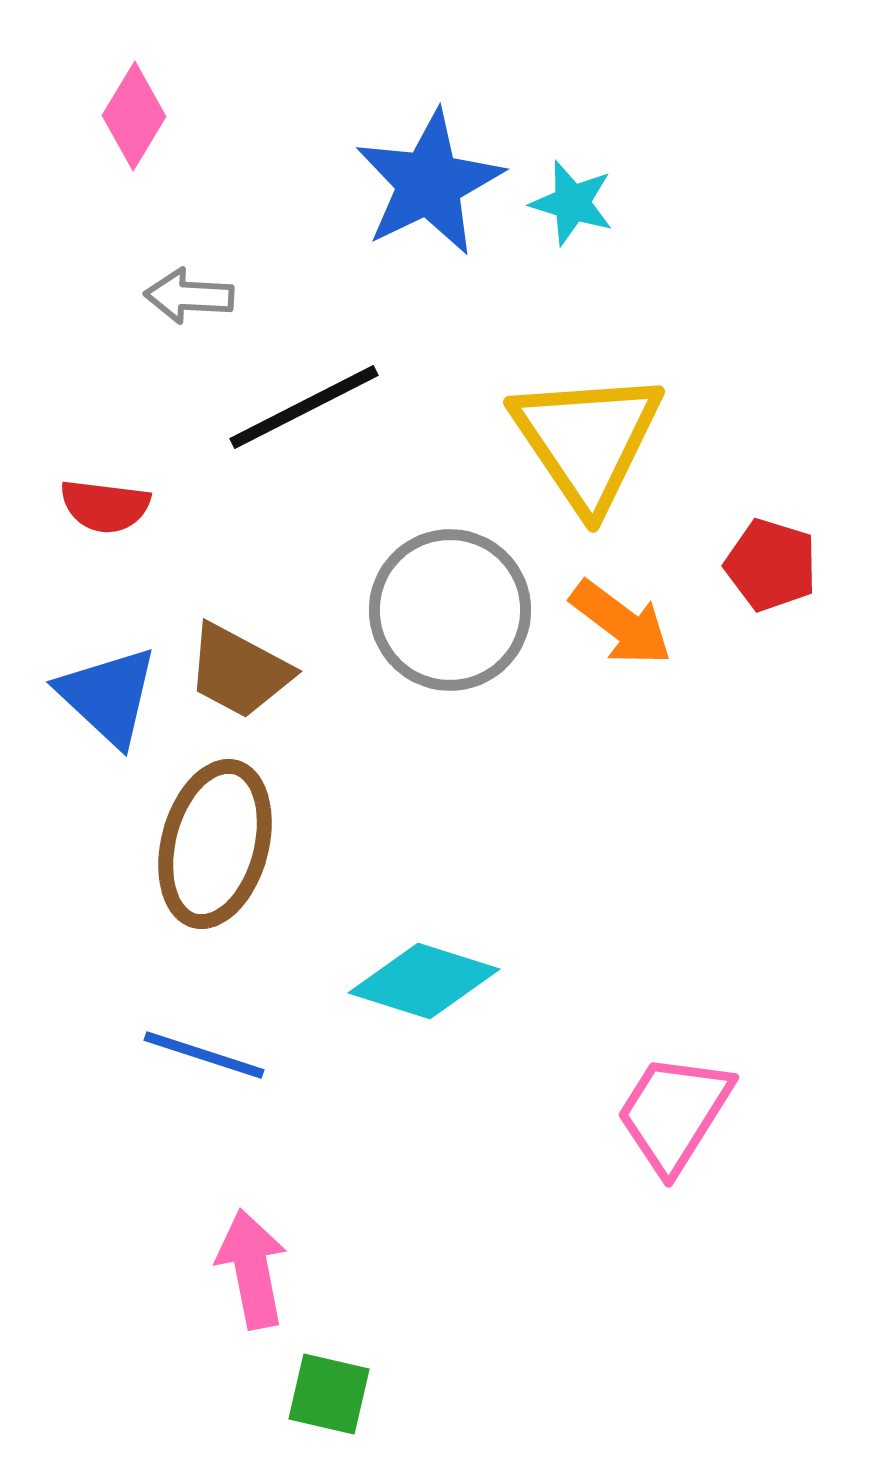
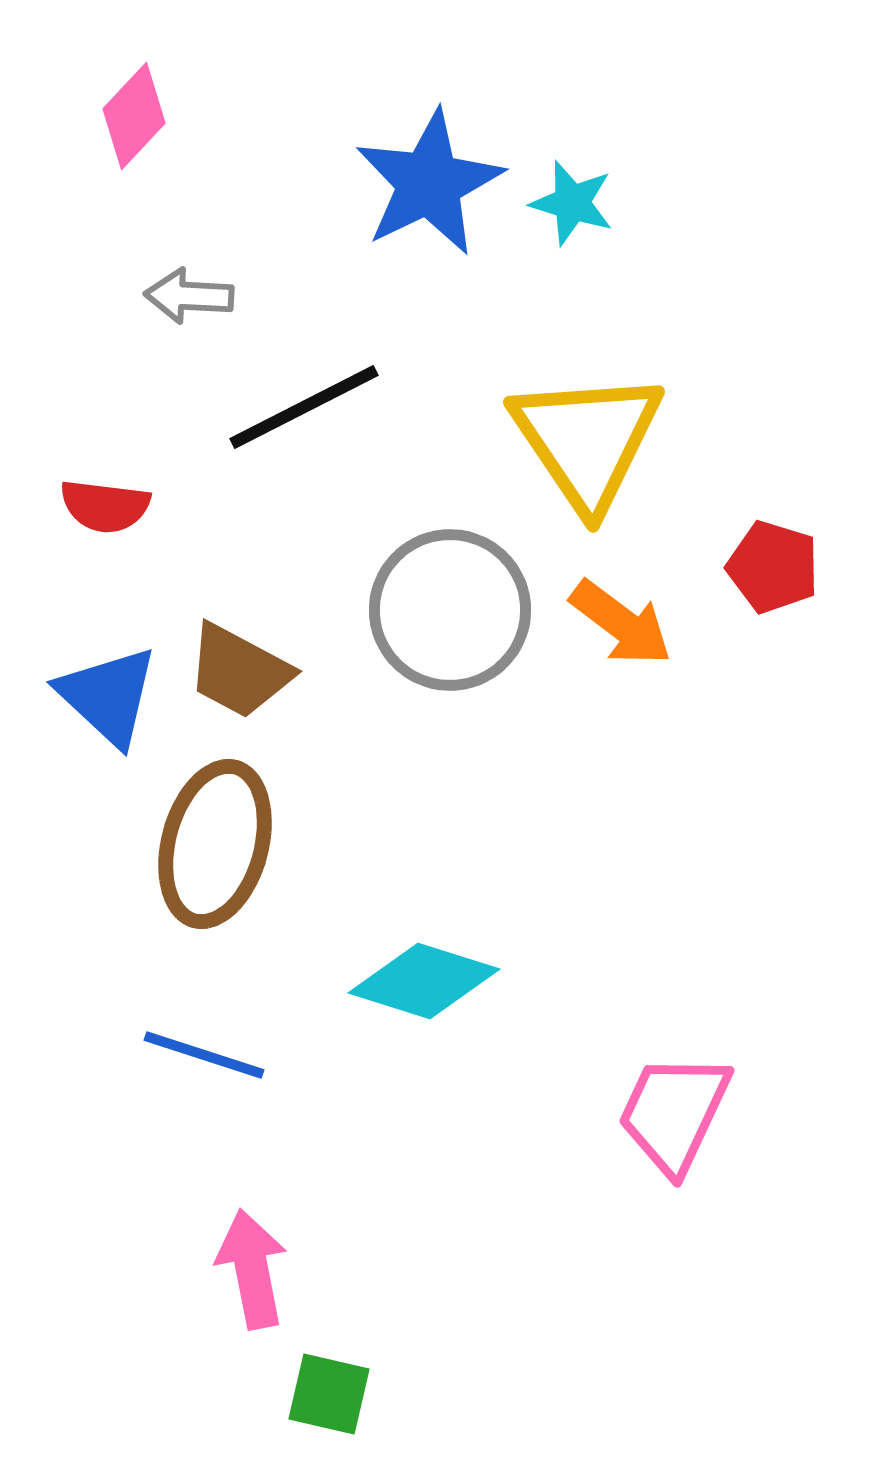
pink diamond: rotated 12 degrees clockwise
red pentagon: moved 2 px right, 2 px down
pink trapezoid: rotated 7 degrees counterclockwise
